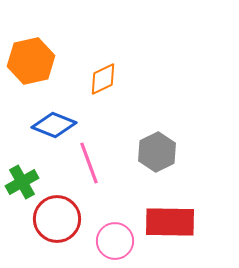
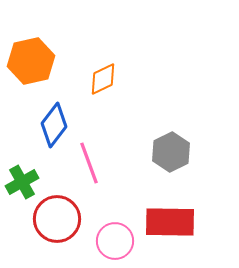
blue diamond: rotated 75 degrees counterclockwise
gray hexagon: moved 14 px right
